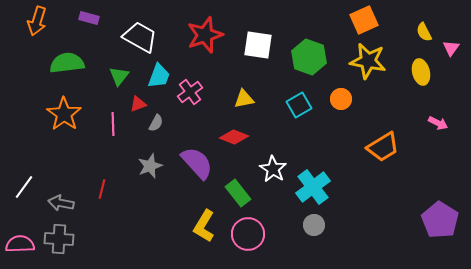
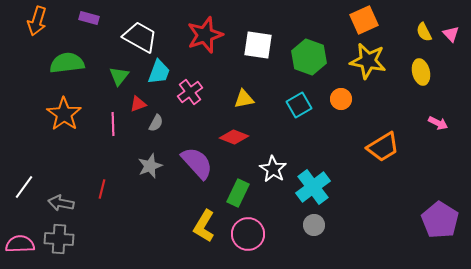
pink triangle: moved 14 px up; rotated 18 degrees counterclockwise
cyan trapezoid: moved 4 px up
green rectangle: rotated 64 degrees clockwise
